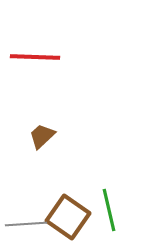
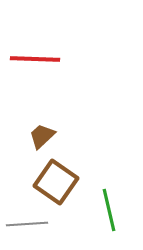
red line: moved 2 px down
brown square: moved 12 px left, 35 px up
gray line: moved 1 px right
